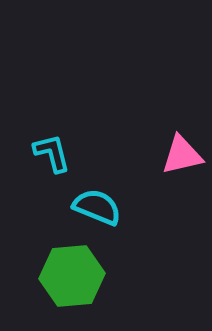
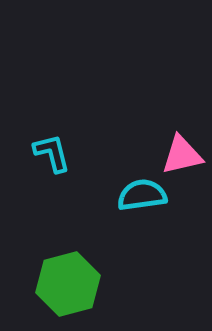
cyan semicircle: moved 45 px right, 12 px up; rotated 30 degrees counterclockwise
green hexagon: moved 4 px left, 8 px down; rotated 10 degrees counterclockwise
